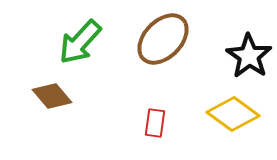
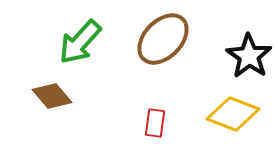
yellow diamond: rotated 15 degrees counterclockwise
